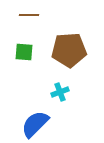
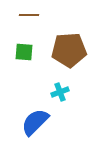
blue semicircle: moved 2 px up
